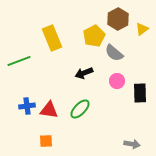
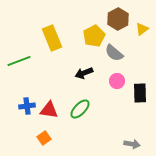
orange square: moved 2 px left, 3 px up; rotated 32 degrees counterclockwise
